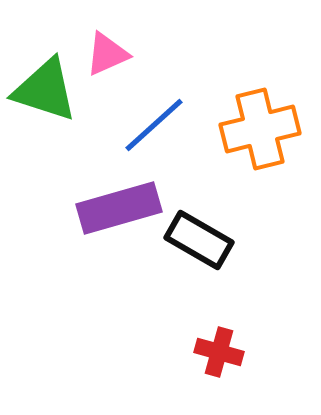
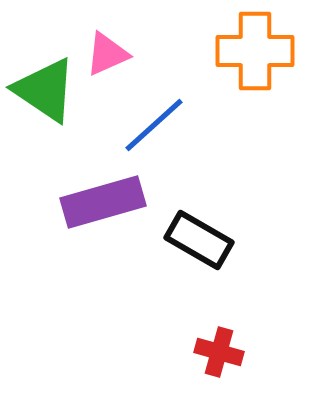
green triangle: rotated 16 degrees clockwise
orange cross: moved 5 px left, 78 px up; rotated 14 degrees clockwise
purple rectangle: moved 16 px left, 6 px up
